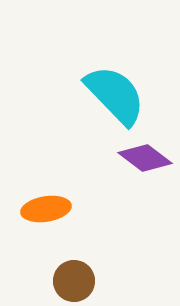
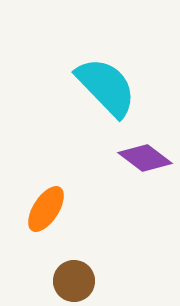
cyan semicircle: moved 9 px left, 8 px up
orange ellipse: rotated 48 degrees counterclockwise
